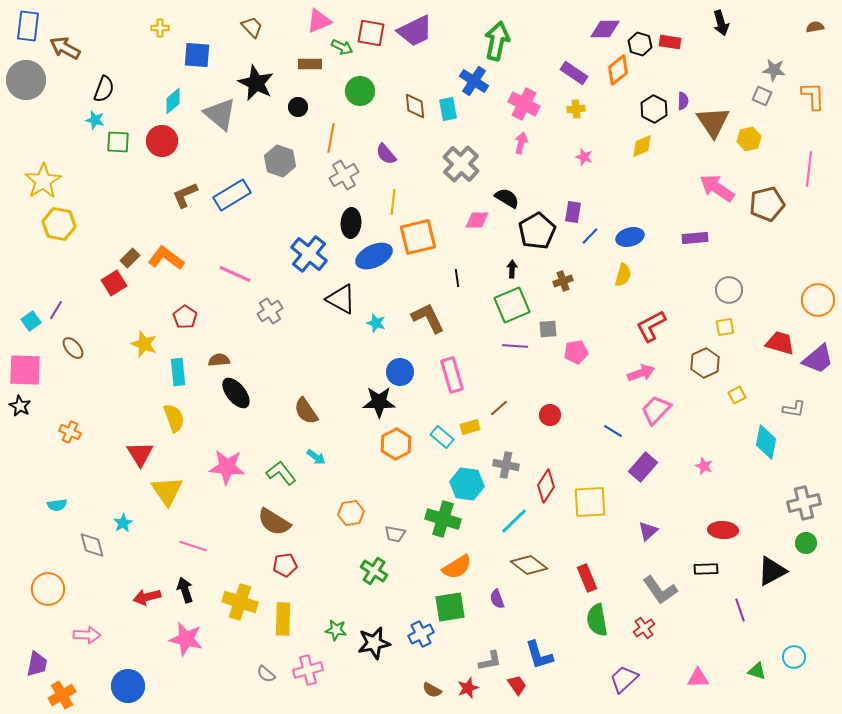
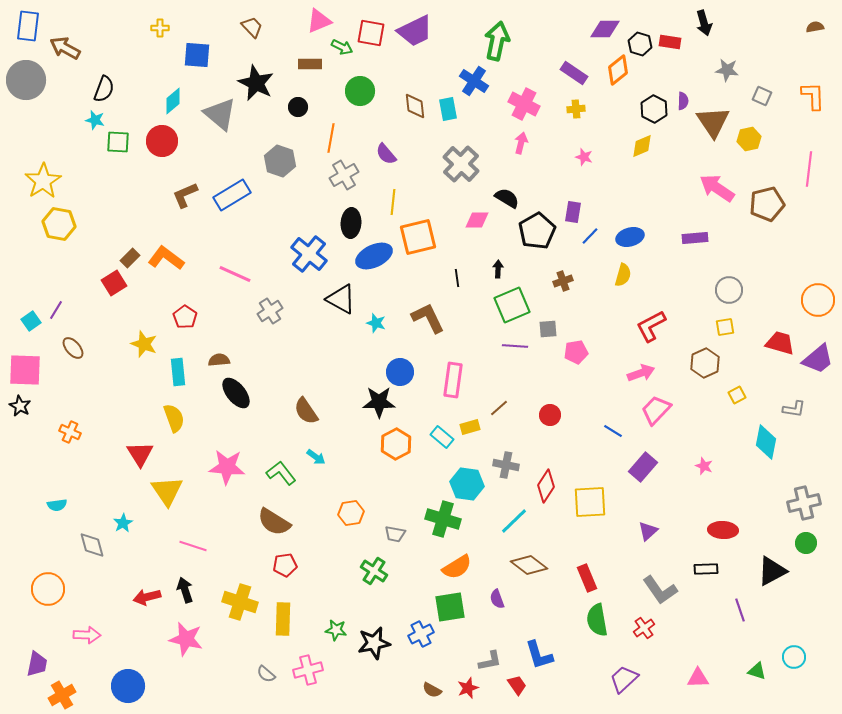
black arrow at (721, 23): moved 17 px left
gray star at (774, 70): moved 47 px left
black arrow at (512, 269): moved 14 px left
pink rectangle at (452, 375): moved 1 px right, 5 px down; rotated 24 degrees clockwise
